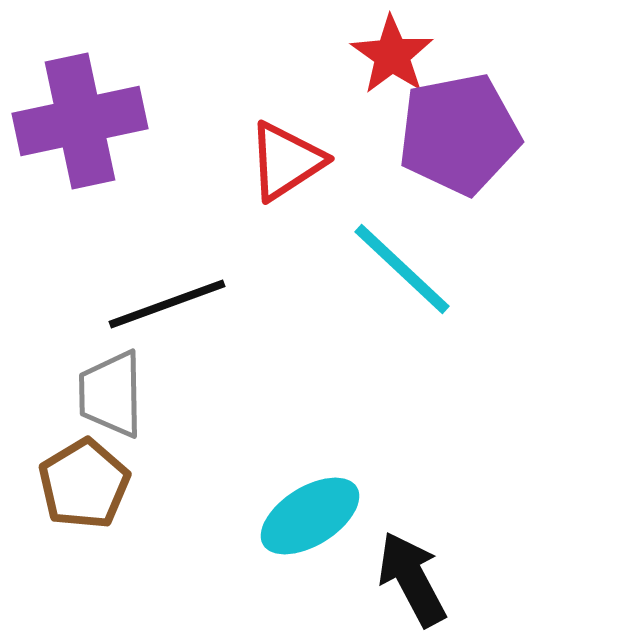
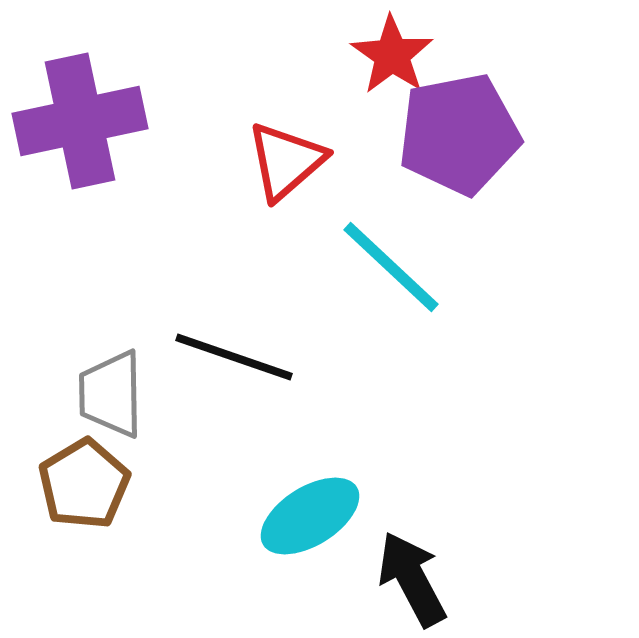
red triangle: rotated 8 degrees counterclockwise
cyan line: moved 11 px left, 2 px up
black line: moved 67 px right, 53 px down; rotated 39 degrees clockwise
